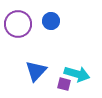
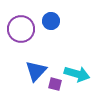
purple circle: moved 3 px right, 5 px down
purple square: moved 9 px left
